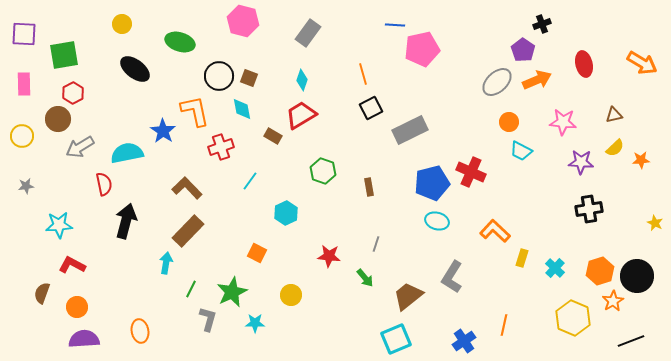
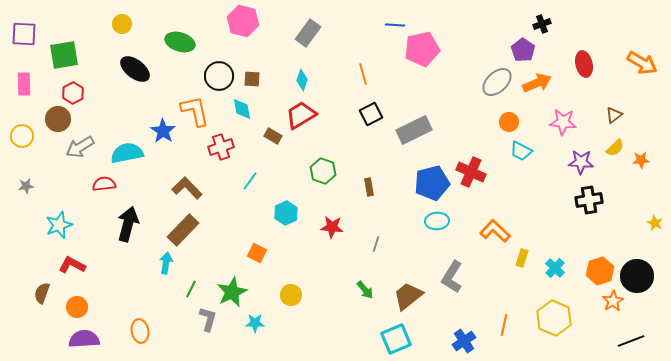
brown square at (249, 78): moved 3 px right, 1 px down; rotated 18 degrees counterclockwise
orange arrow at (537, 80): moved 3 px down
black square at (371, 108): moved 6 px down
brown triangle at (614, 115): rotated 24 degrees counterclockwise
gray rectangle at (410, 130): moved 4 px right
red semicircle at (104, 184): rotated 85 degrees counterclockwise
black cross at (589, 209): moved 9 px up
black arrow at (126, 221): moved 2 px right, 3 px down
cyan ellipse at (437, 221): rotated 20 degrees counterclockwise
cyan star at (59, 225): rotated 16 degrees counterclockwise
brown rectangle at (188, 231): moved 5 px left, 1 px up
red star at (329, 256): moved 3 px right, 29 px up
green arrow at (365, 278): moved 12 px down
yellow hexagon at (573, 318): moved 19 px left
